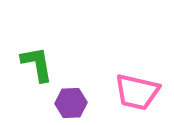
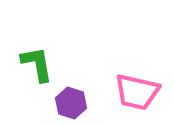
purple hexagon: rotated 20 degrees clockwise
